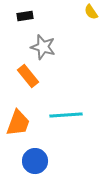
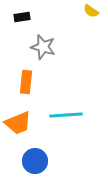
yellow semicircle: moved 1 px up; rotated 21 degrees counterclockwise
black rectangle: moved 3 px left, 1 px down
orange rectangle: moved 2 px left, 6 px down; rotated 45 degrees clockwise
orange trapezoid: rotated 48 degrees clockwise
